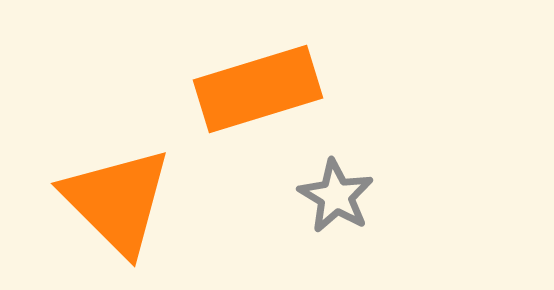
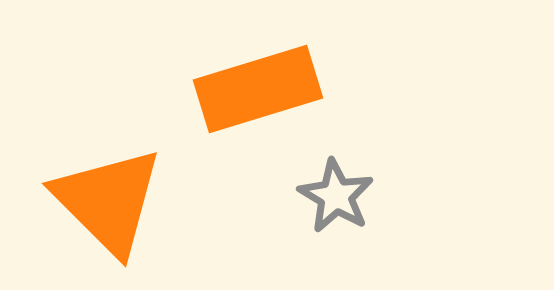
orange triangle: moved 9 px left
